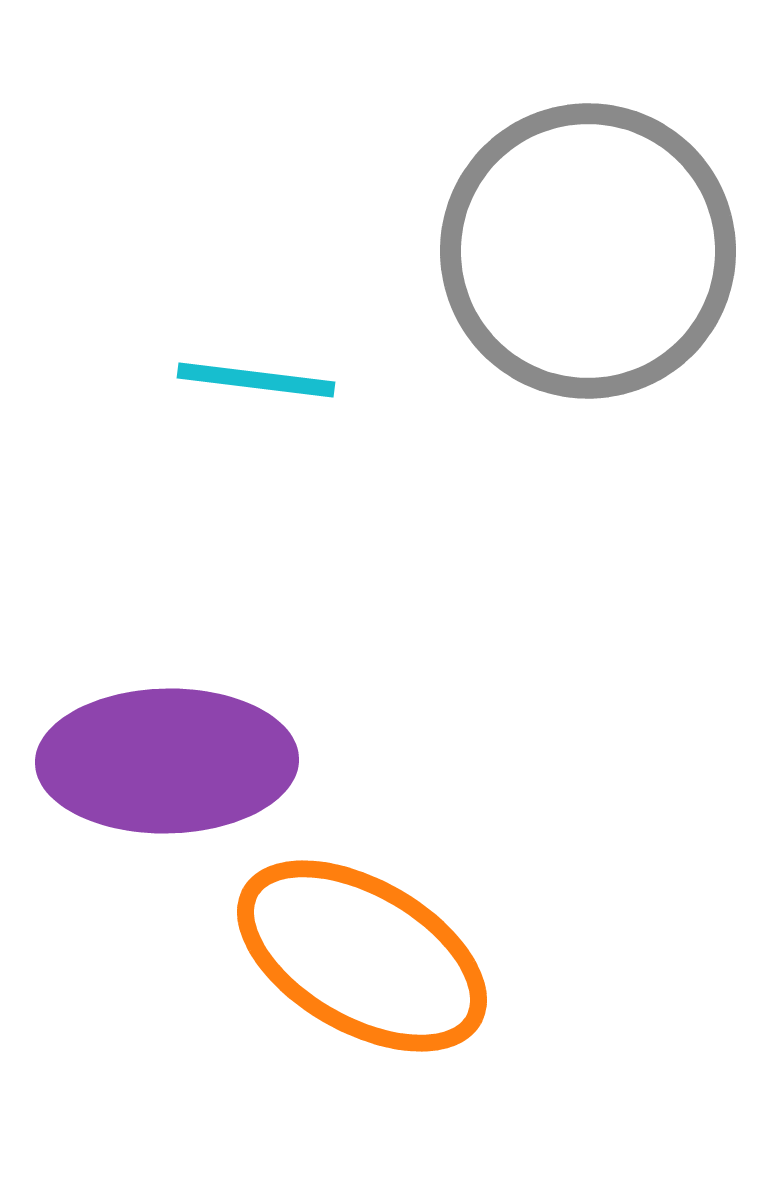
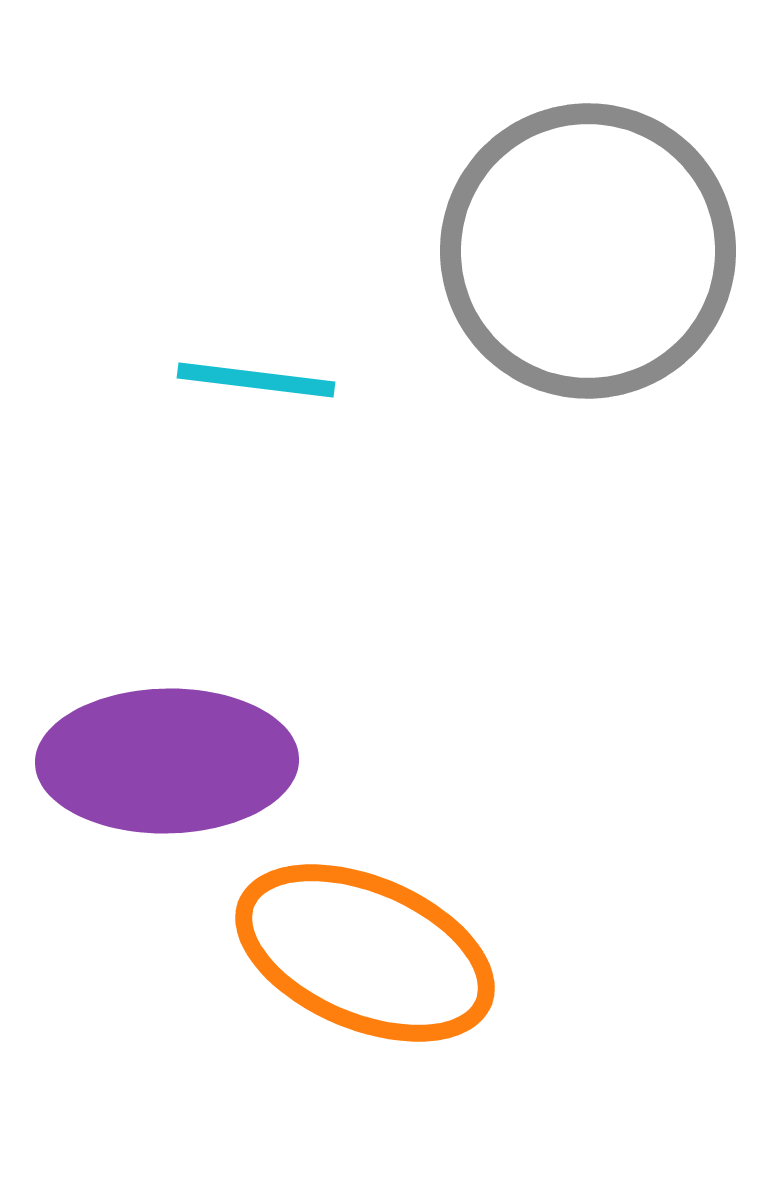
orange ellipse: moved 3 px right, 3 px up; rotated 7 degrees counterclockwise
